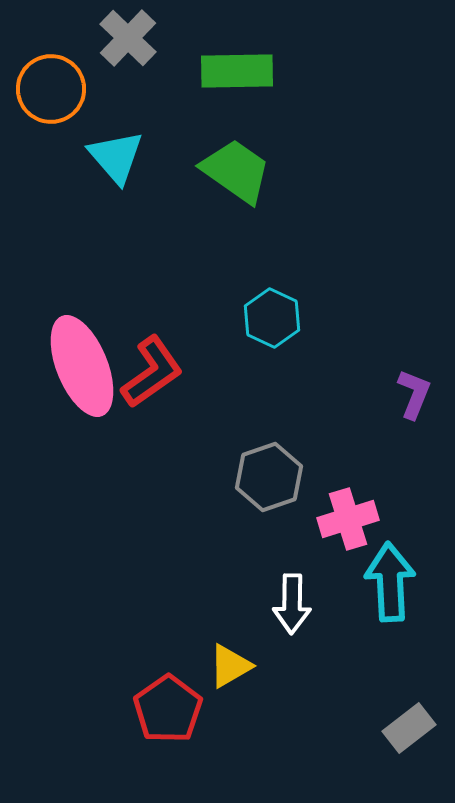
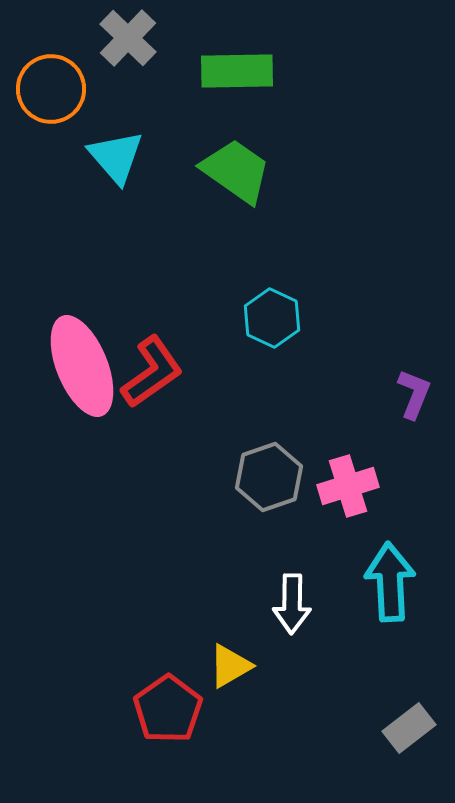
pink cross: moved 33 px up
